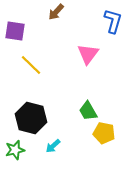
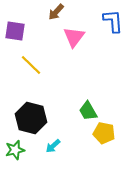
blue L-shape: rotated 20 degrees counterclockwise
pink triangle: moved 14 px left, 17 px up
